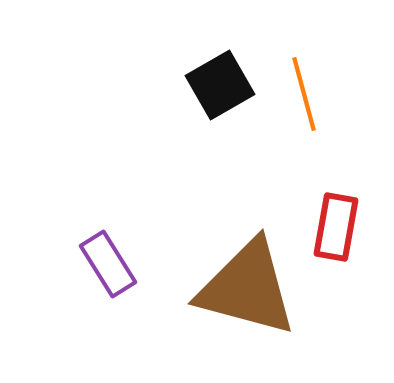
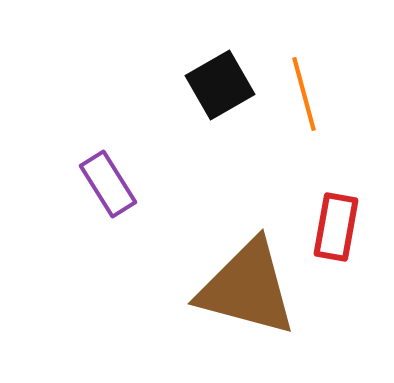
purple rectangle: moved 80 px up
